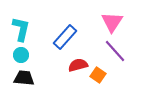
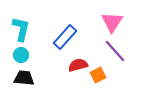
orange square: rotated 28 degrees clockwise
